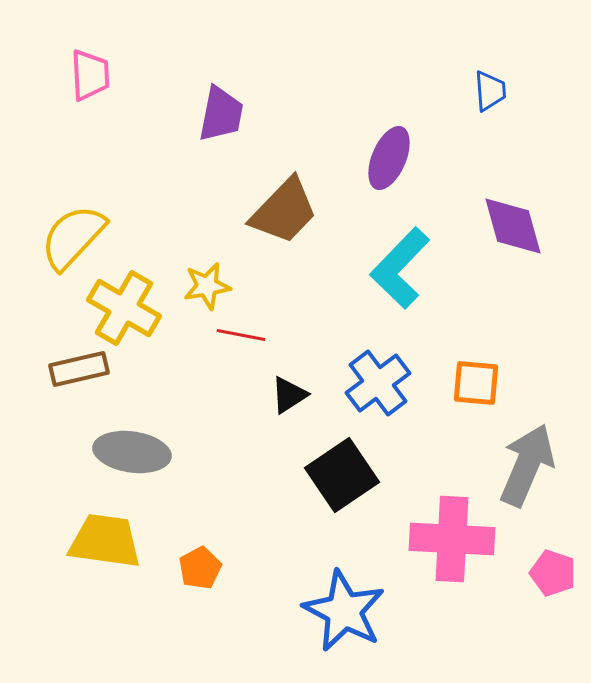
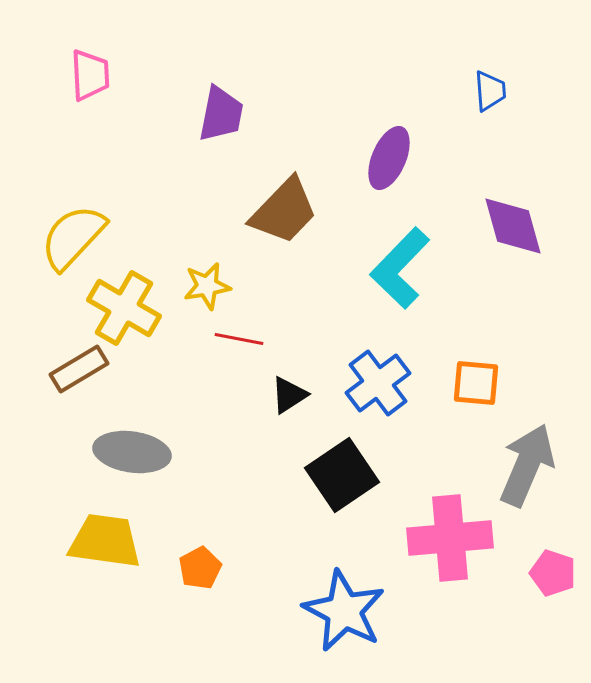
red line: moved 2 px left, 4 px down
brown rectangle: rotated 18 degrees counterclockwise
pink cross: moved 2 px left, 1 px up; rotated 8 degrees counterclockwise
